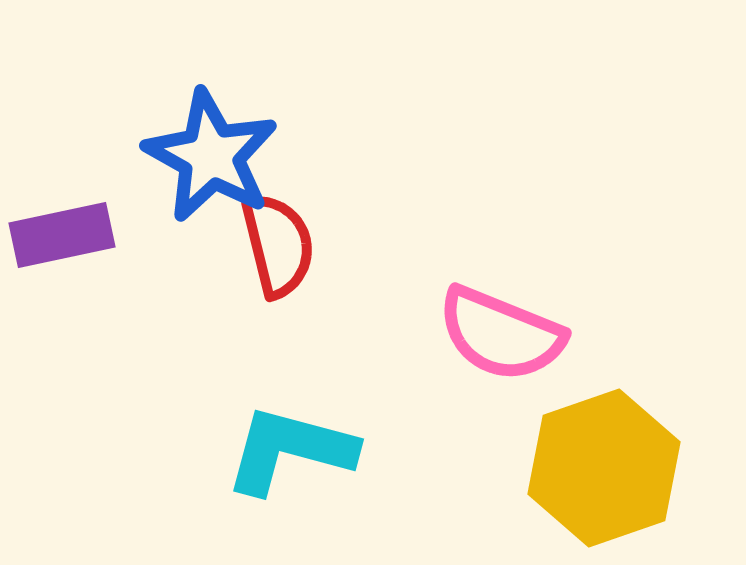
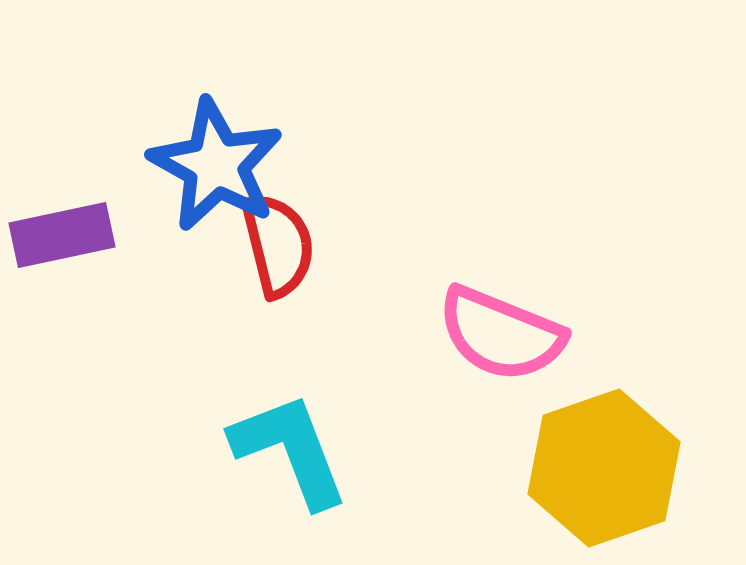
blue star: moved 5 px right, 9 px down
cyan L-shape: rotated 54 degrees clockwise
